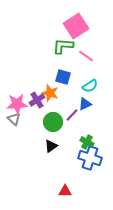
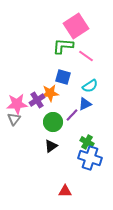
orange star: rotated 24 degrees counterclockwise
gray triangle: rotated 24 degrees clockwise
